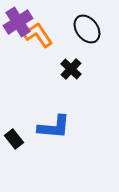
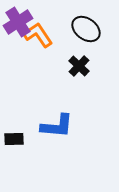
black ellipse: moved 1 px left; rotated 16 degrees counterclockwise
black cross: moved 8 px right, 3 px up
blue L-shape: moved 3 px right, 1 px up
black rectangle: rotated 54 degrees counterclockwise
